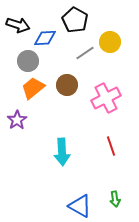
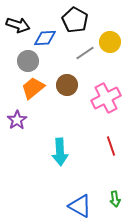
cyan arrow: moved 2 px left
